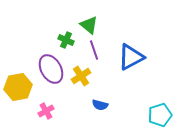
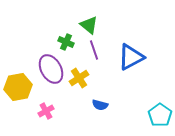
green cross: moved 2 px down
yellow cross: moved 2 px left, 2 px down
cyan pentagon: rotated 20 degrees counterclockwise
